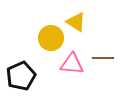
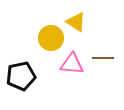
black pentagon: rotated 12 degrees clockwise
